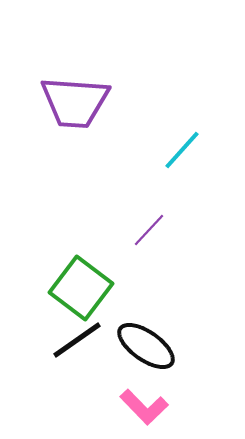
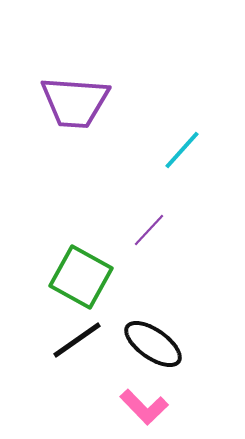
green square: moved 11 px up; rotated 8 degrees counterclockwise
black ellipse: moved 7 px right, 2 px up
